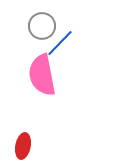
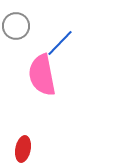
gray circle: moved 26 px left
red ellipse: moved 3 px down
